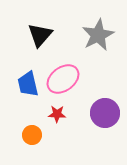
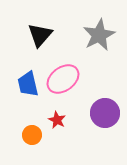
gray star: moved 1 px right
red star: moved 6 px down; rotated 24 degrees clockwise
